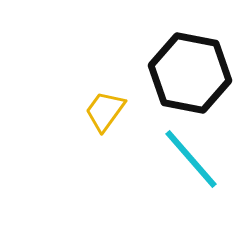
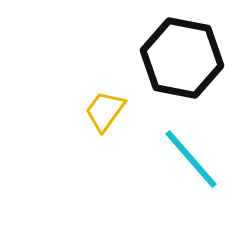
black hexagon: moved 8 px left, 15 px up
